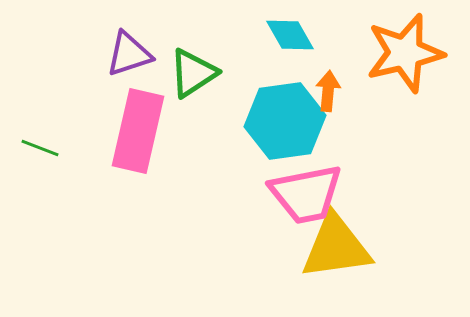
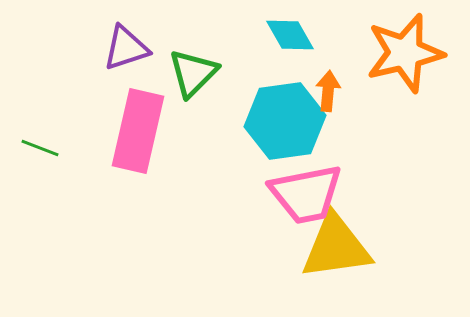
purple triangle: moved 3 px left, 6 px up
green triangle: rotated 12 degrees counterclockwise
